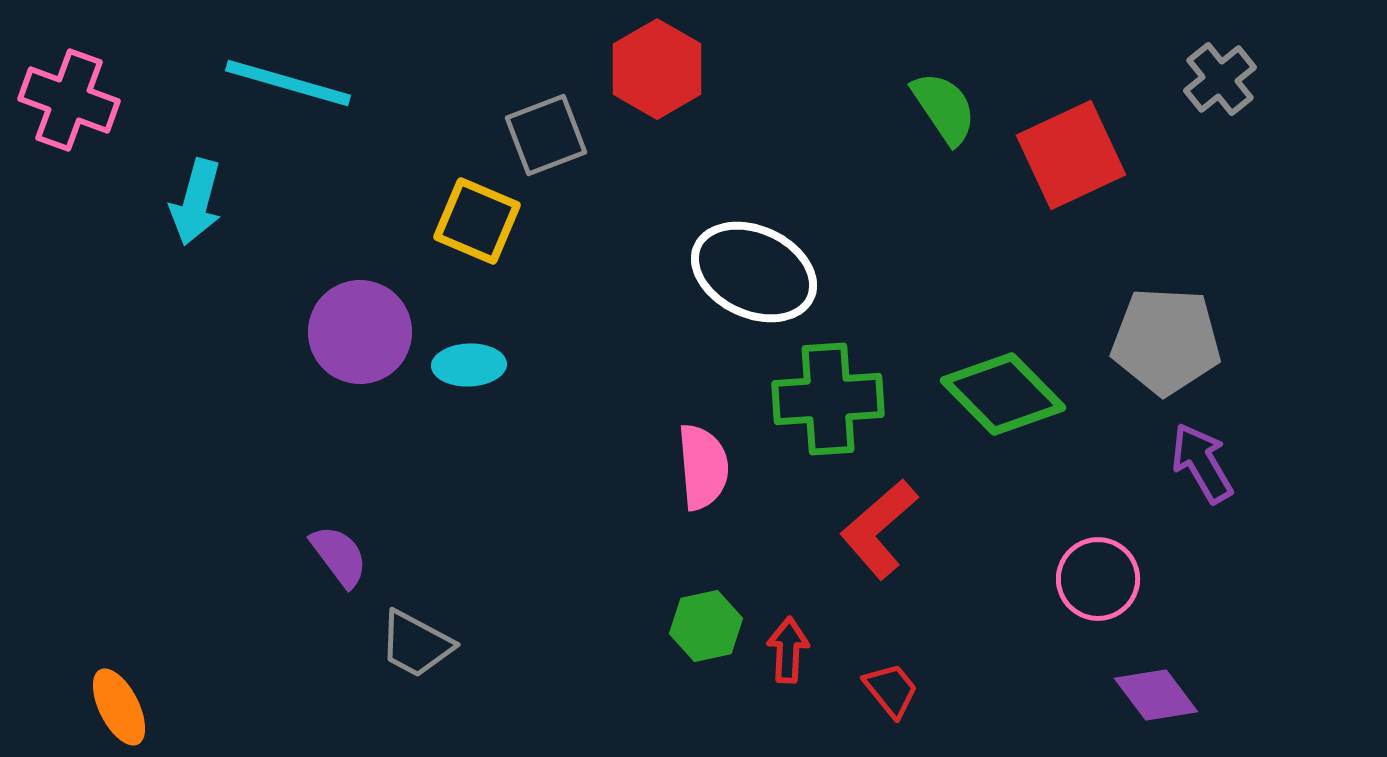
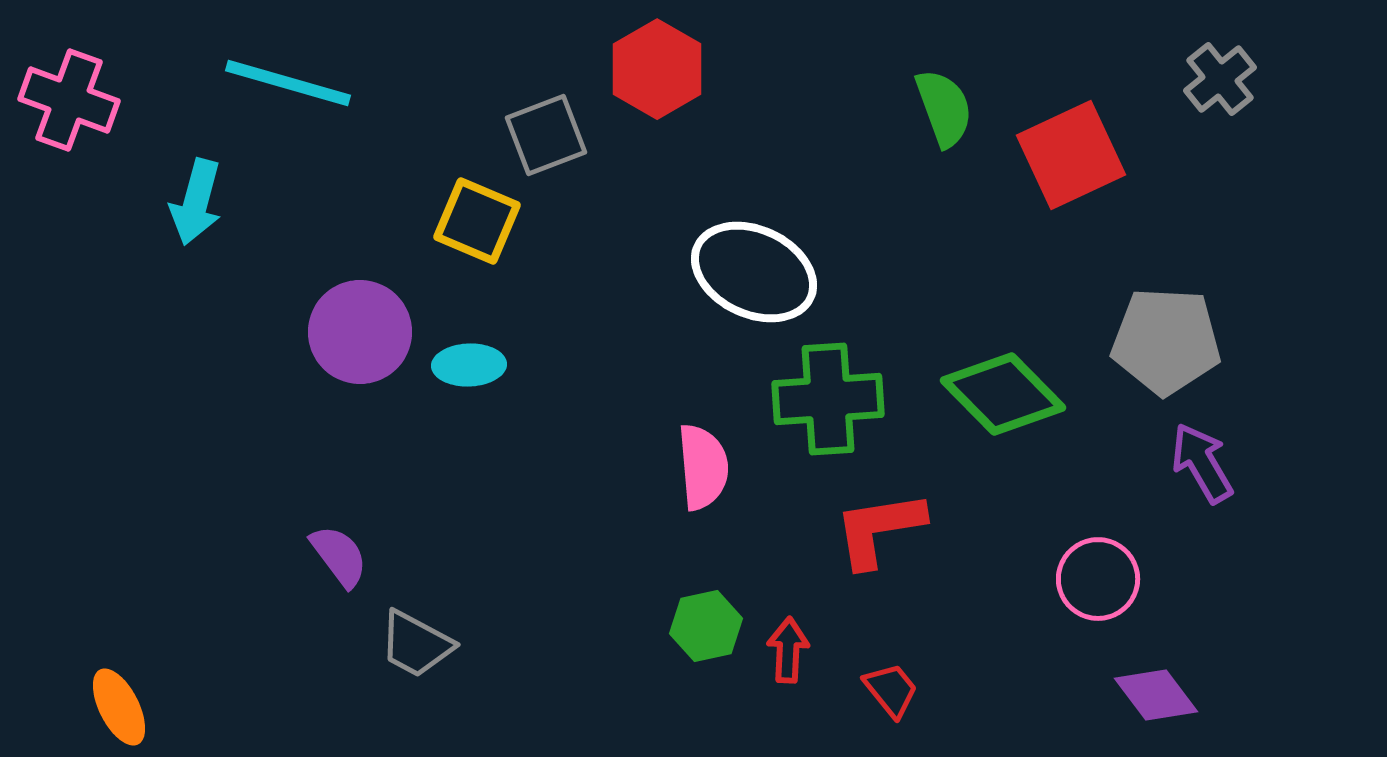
green semicircle: rotated 14 degrees clockwise
red L-shape: rotated 32 degrees clockwise
